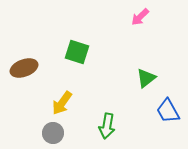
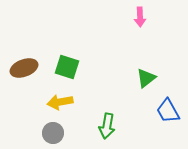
pink arrow: rotated 48 degrees counterclockwise
green square: moved 10 px left, 15 px down
yellow arrow: moved 2 px left, 1 px up; rotated 45 degrees clockwise
